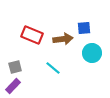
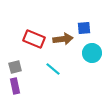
red rectangle: moved 2 px right, 4 px down
cyan line: moved 1 px down
purple rectangle: moved 2 px right; rotated 56 degrees counterclockwise
